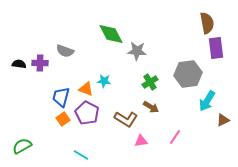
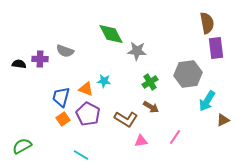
purple cross: moved 4 px up
purple pentagon: moved 1 px right, 1 px down
